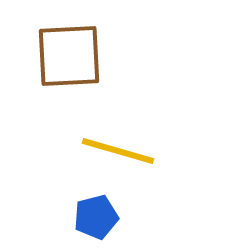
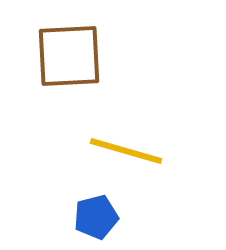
yellow line: moved 8 px right
